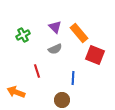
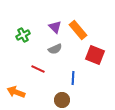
orange rectangle: moved 1 px left, 3 px up
red line: moved 1 px right, 2 px up; rotated 48 degrees counterclockwise
